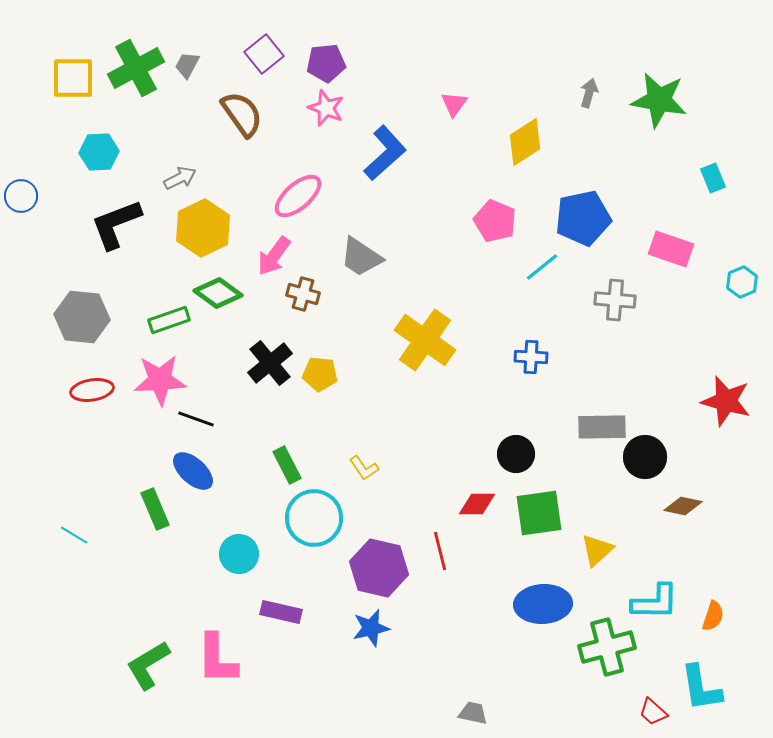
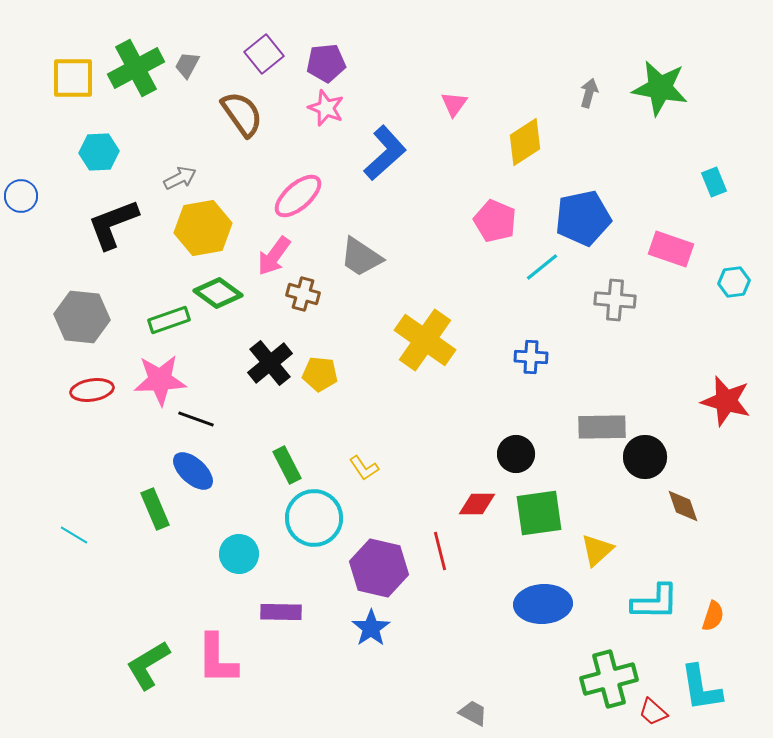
green star at (659, 100): moved 1 px right, 12 px up
cyan rectangle at (713, 178): moved 1 px right, 4 px down
black L-shape at (116, 224): moved 3 px left
yellow hexagon at (203, 228): rotated 16 degrees clockwise
cyan hexagon at (742, 282): moved 8 px left; rotated 16 degrees clockwise
brown diamond at (683, 506): rotated 60 degrees clockwise
purple rectangle at (281, 612): rotated 12 degrees counterclockwise
blue star at (371, 628): rotated 21 degrees counterclockwise
green cross at (607, 647): moved 2 px right, 32 px down
gray trapezoid at (473, 713): rotated 16 degrees clockwise
